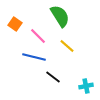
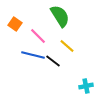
blue line: moved 1 px left, 2 px up
black line: moved 16 px up
